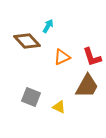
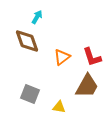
cyan arrow: moved 11 px left, 9 px up
brown diamond: rotated 24 degrees clockwise
orange triangle: rotated 12 degrees counterclockwise
gray square: moved 1 px left, 3 px up
yellow triangle: rotated 16 degrees counterclockwise
